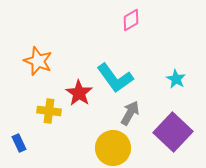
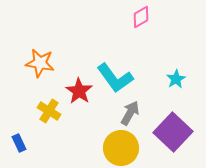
pink diamond: moved 10 px right, 3 px up
orange star: moved 2 px right, 2 px down; rotated 12 degrees counterclockwise
cyan star: rotated 12 degrees clockwise
red star: moved 2 px up
yellow cross: rotated 25 degrees clockwise
yellow circle: moved 8 px right
